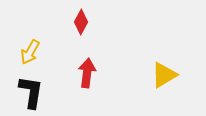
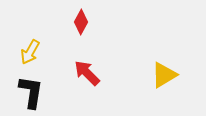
red arrow: rotated 52 degrees counterclockwise
